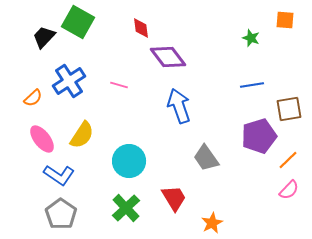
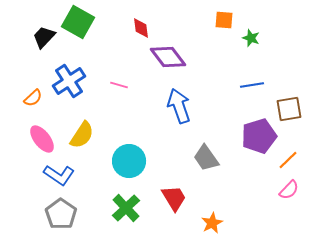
orange square: moved 61 px left
